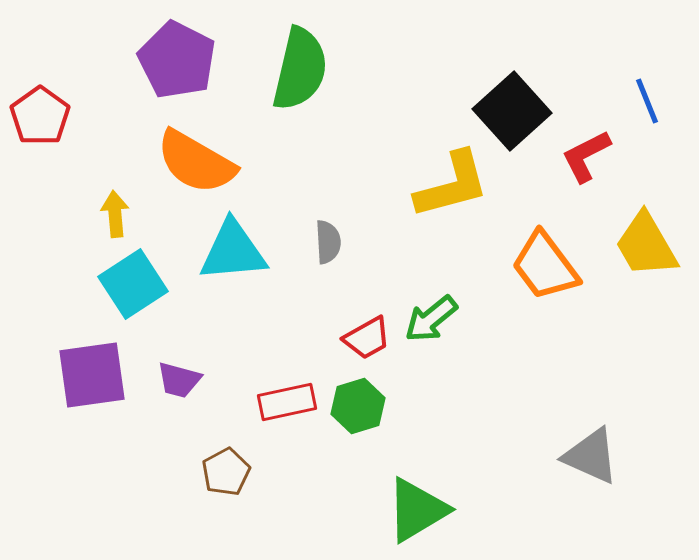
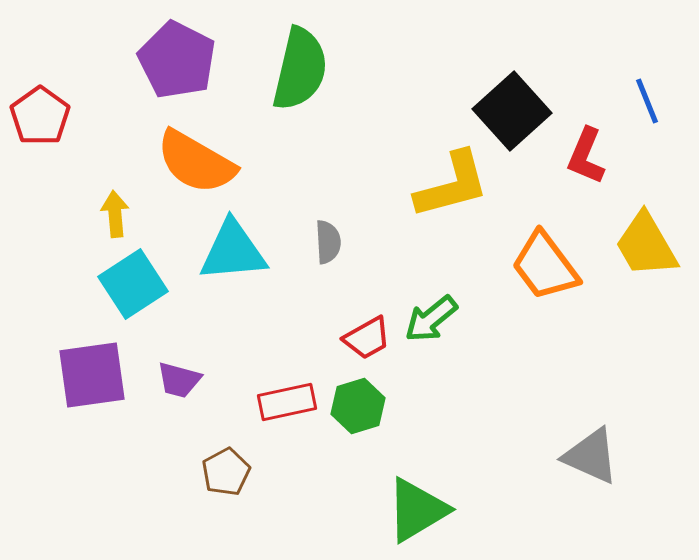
red L-shape: rotated 40 degrees counterclockwise
